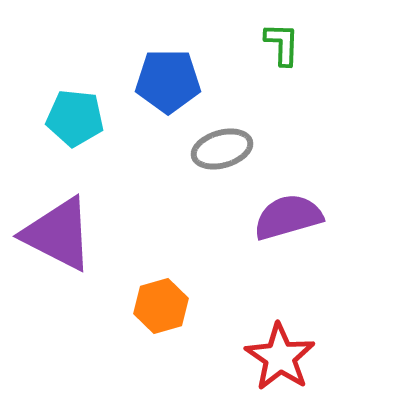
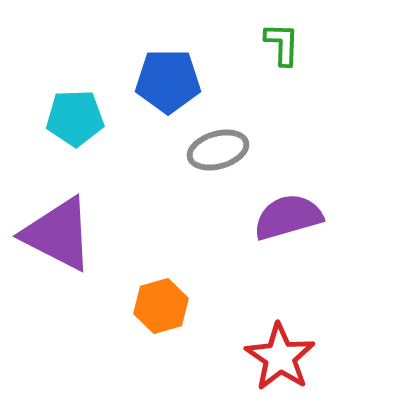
cyan pentagon: rotated 8 degrees counterclockwise
gray ellipse: moved 4 px left, 1 px down
